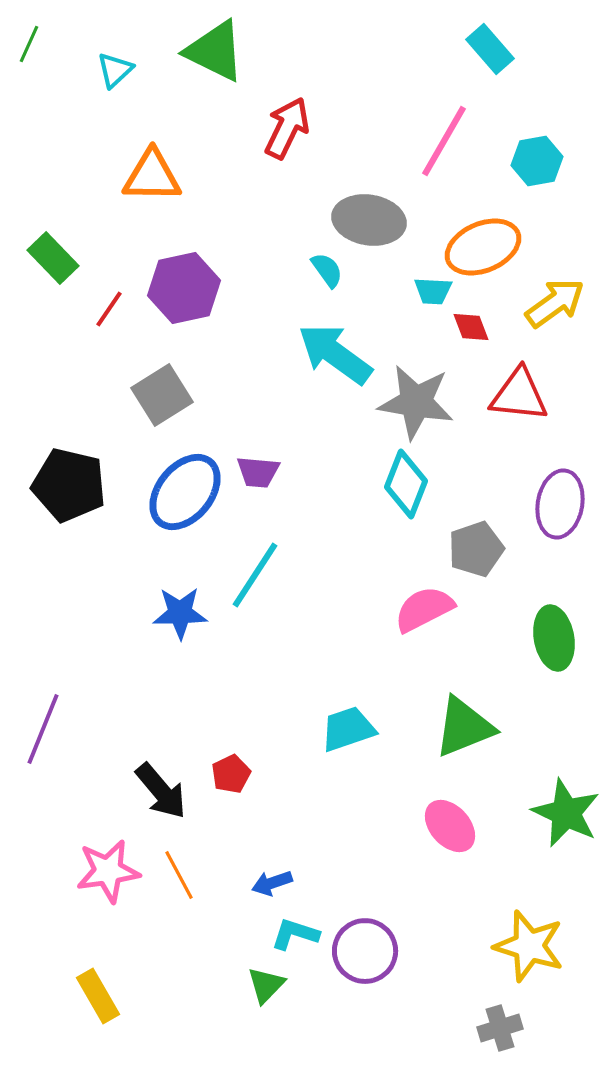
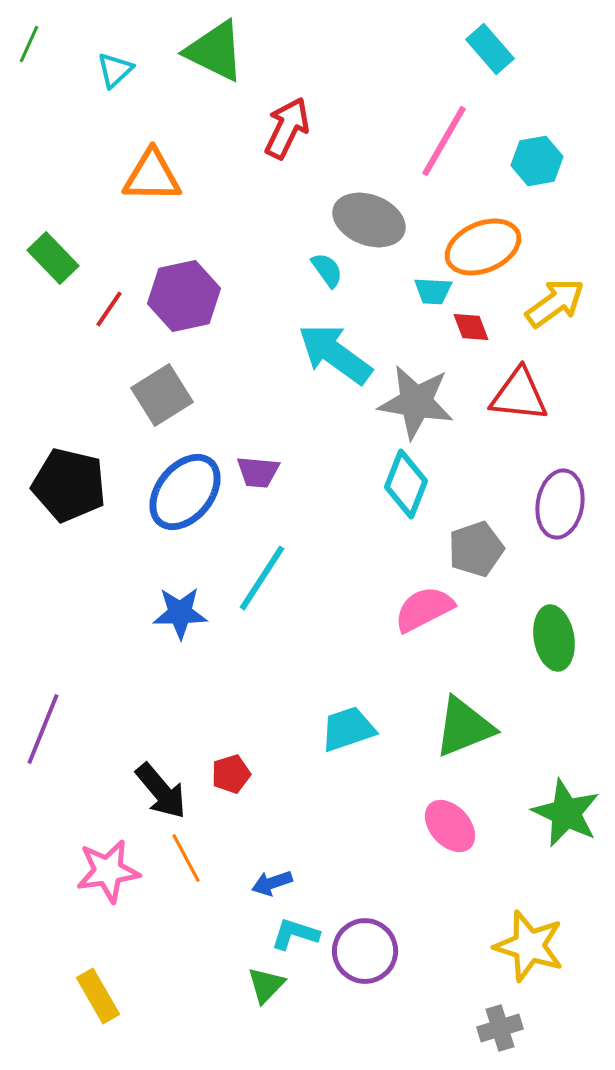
gray ellipse at (369, 220): rotated 12 degrees clockwise
purple hexagon at (184, 288): moved 8 px down
cyan line at (255, 575): moved 7 px right, 3 px down
red pentagon at (231, 774): rotated 9 degrees clockwise
orange line at (179, 875): moved 7 px right, 17 px up
